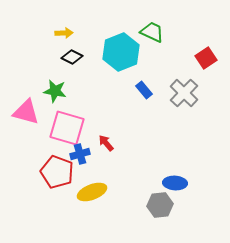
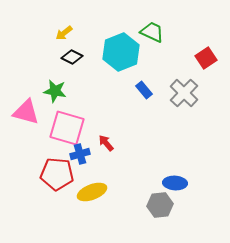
yellow arrow: rotated 144 degrees clockwise
red pentagon: moved 2 px down; rotated 16 degrees counterclockwise
